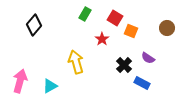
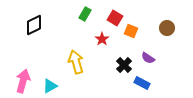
black diamond: rotated 25 degrees clockwise
pink arrow: moved 3 px right
